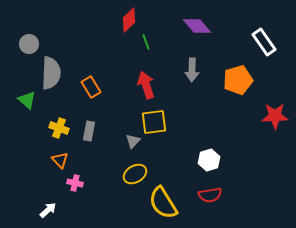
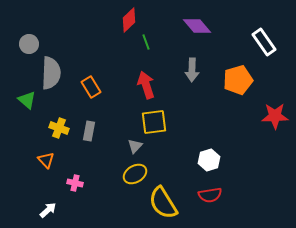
gray triangle: moved 2 px right, 5 px down
orange triangle: moved 14 px left
